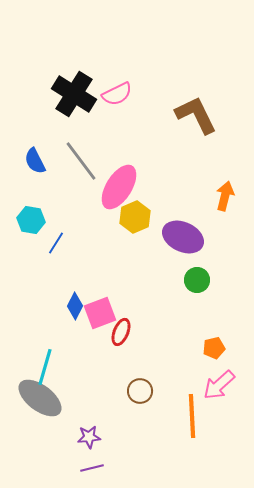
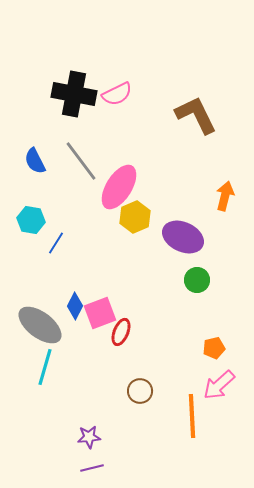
black cross: rotated 21 degrees counterclockwise
gray ellipse: moved 73 px up
